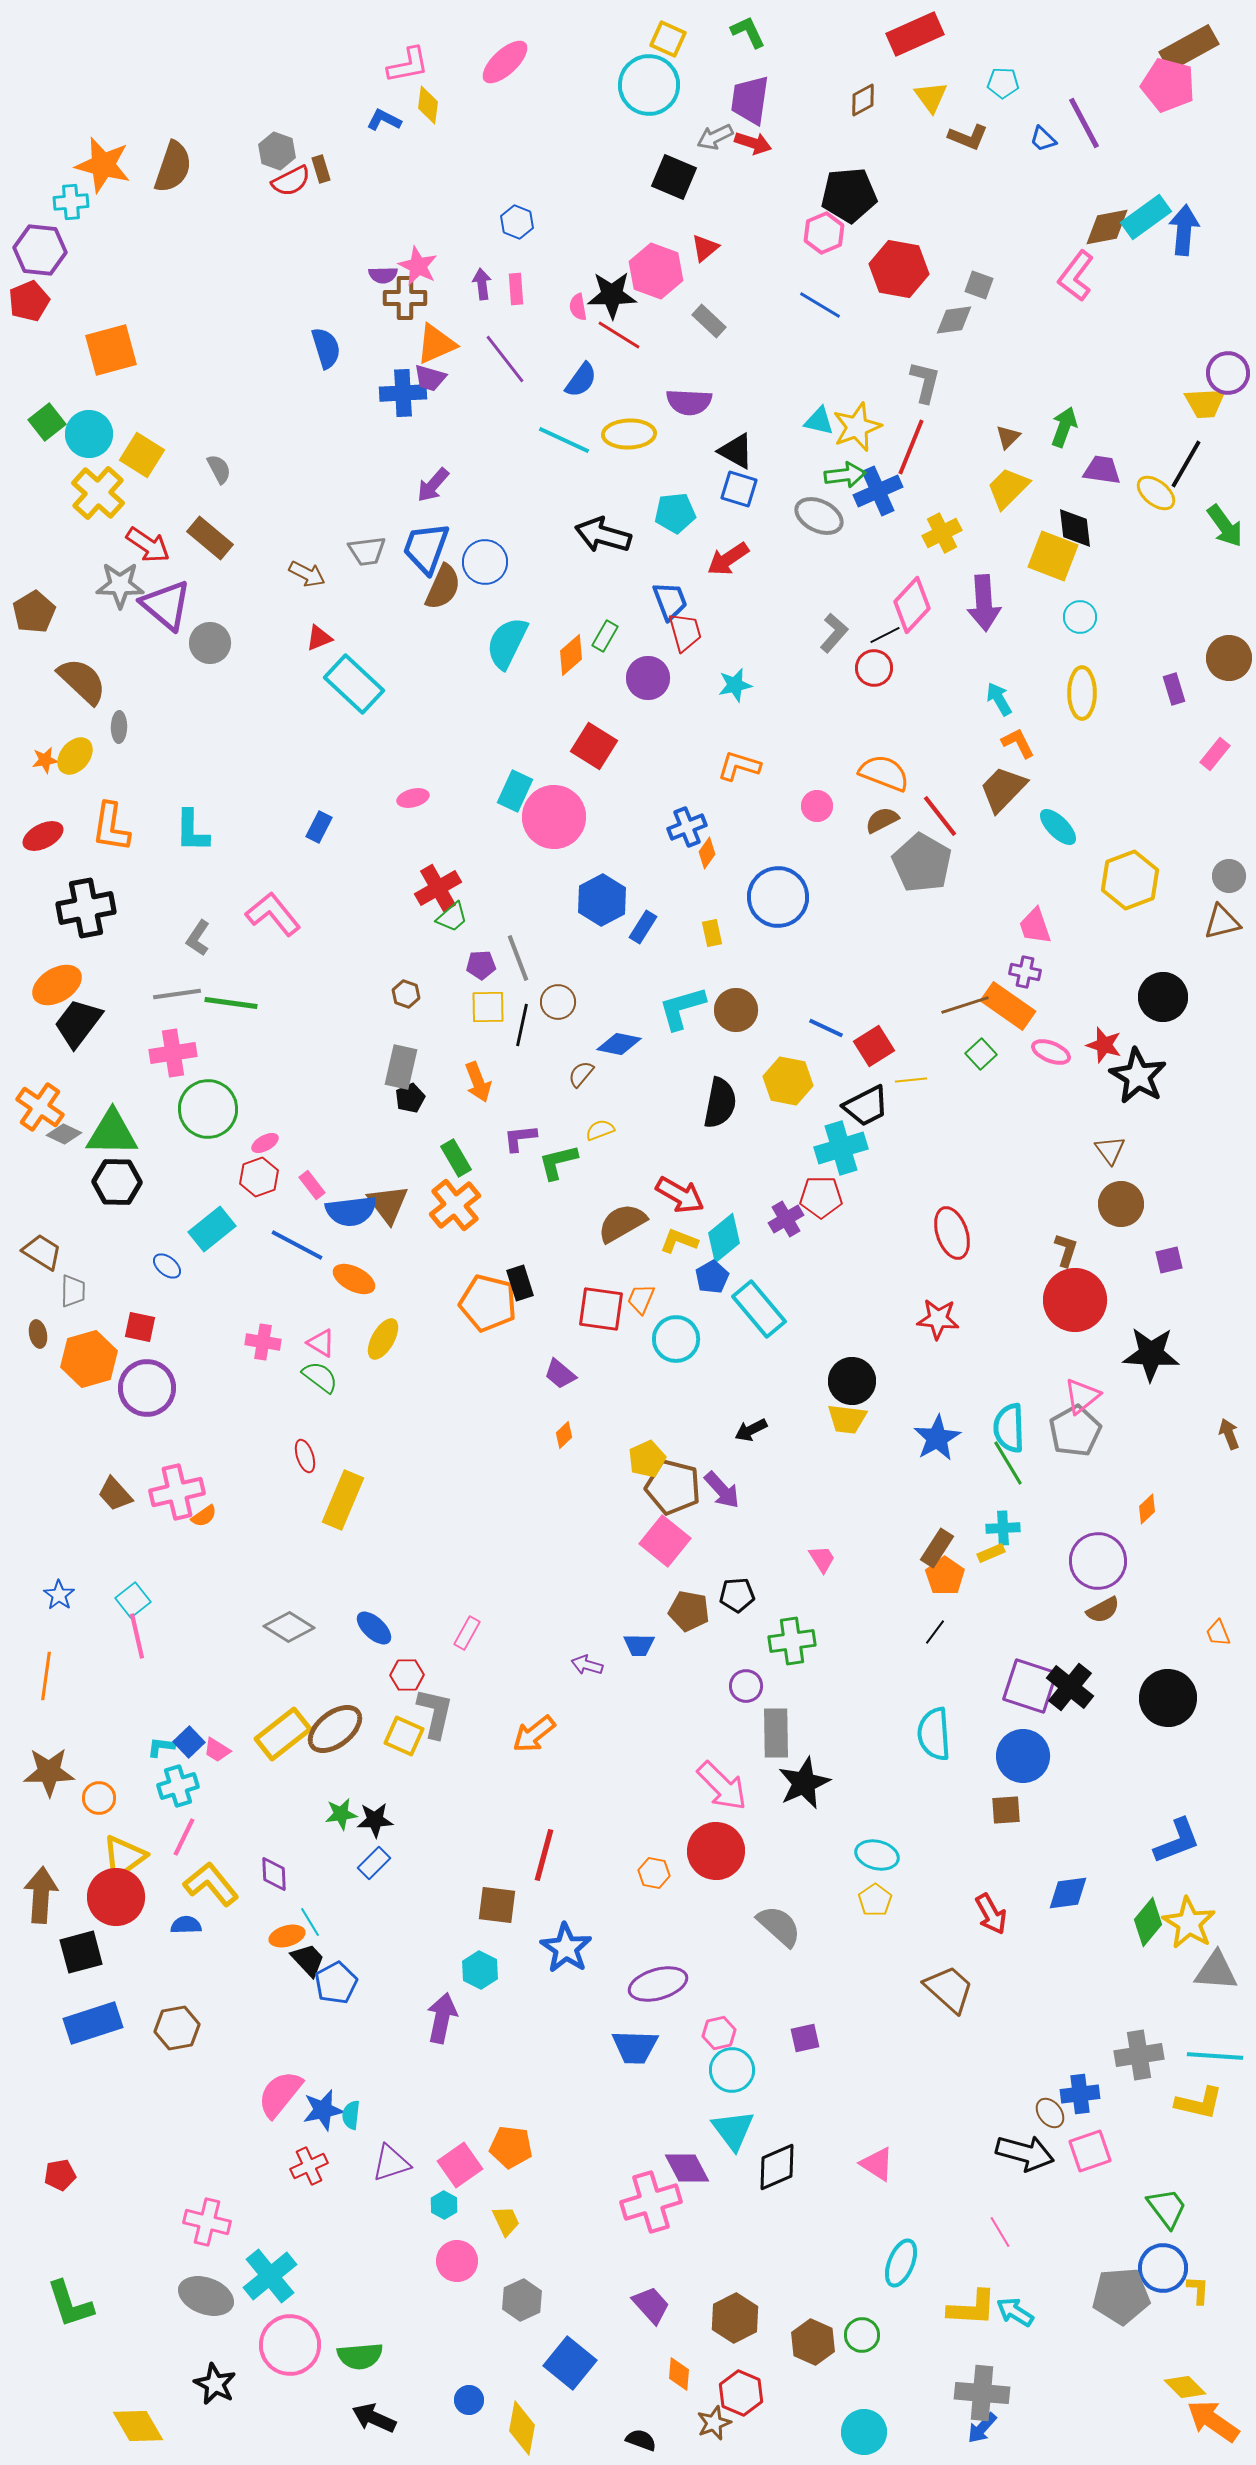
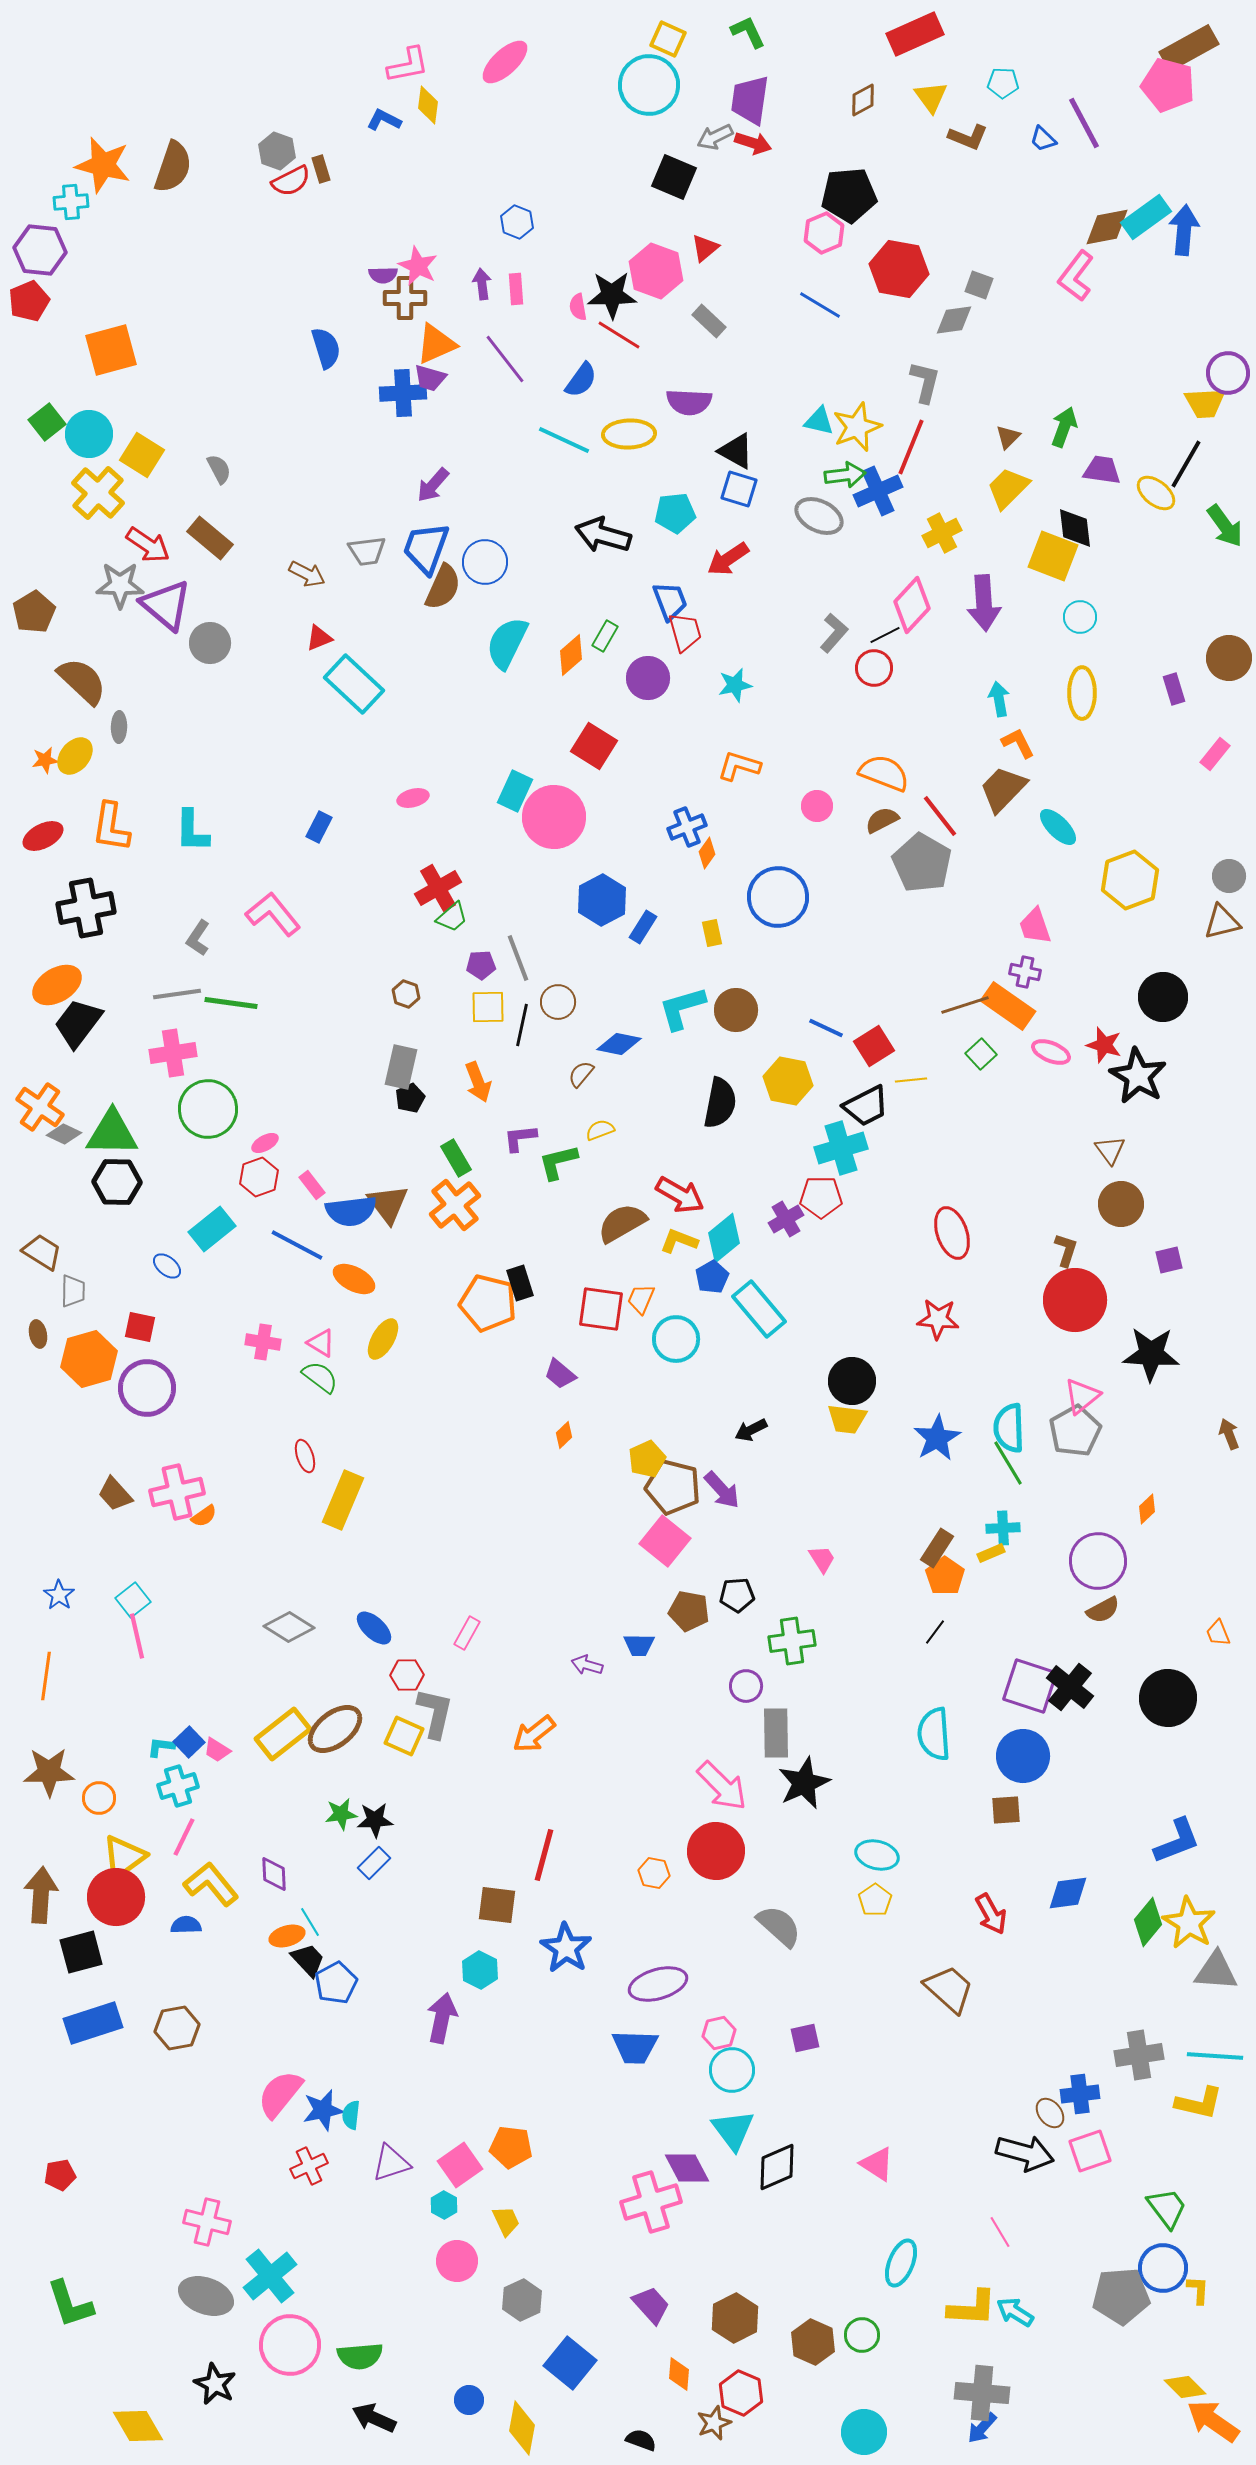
cyan arrow at (999, 699): rotated 20 degrees clockwise
